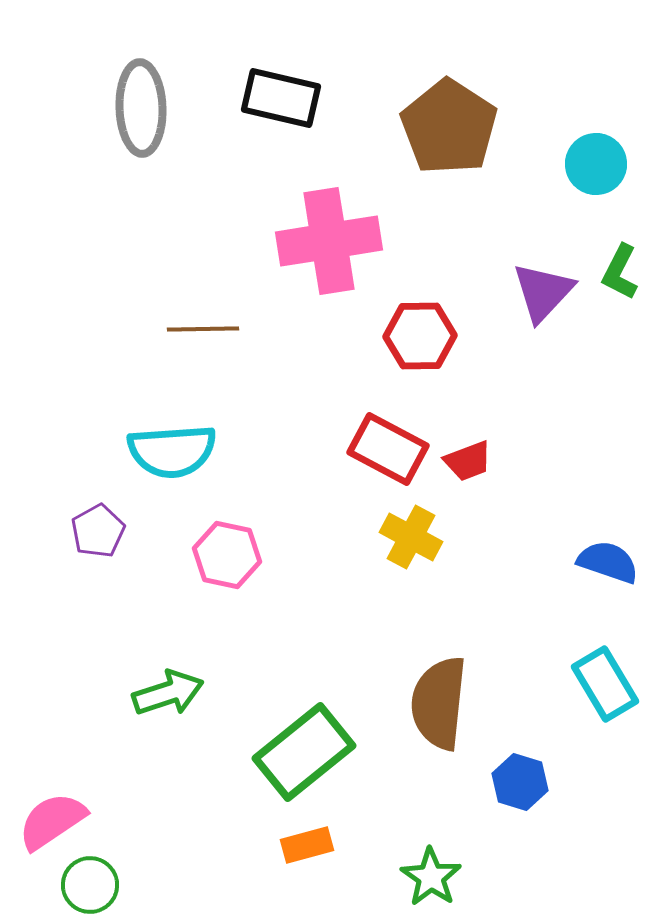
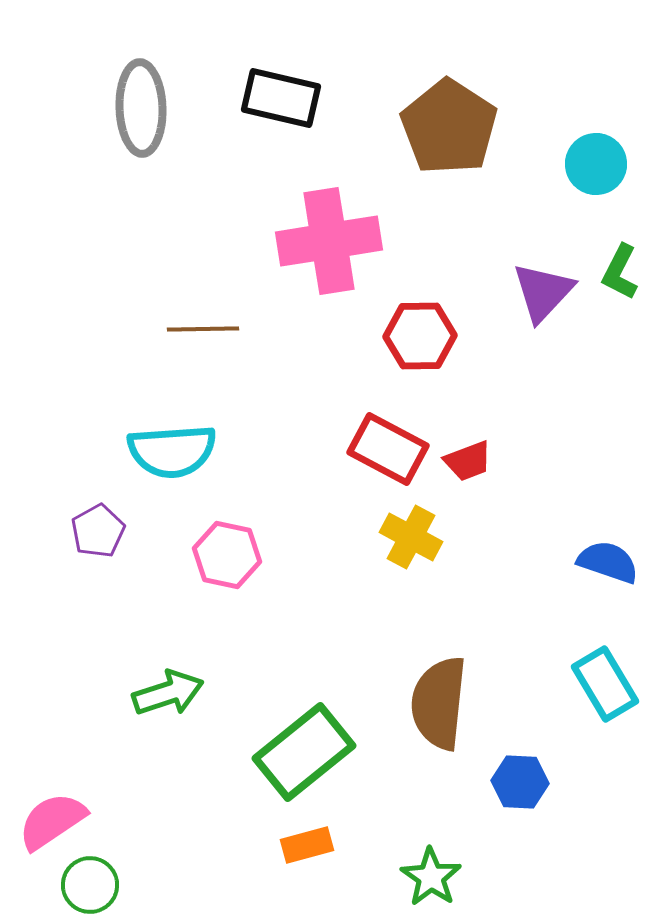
blue hexagon: rotated 14 degrees counterclockwise
